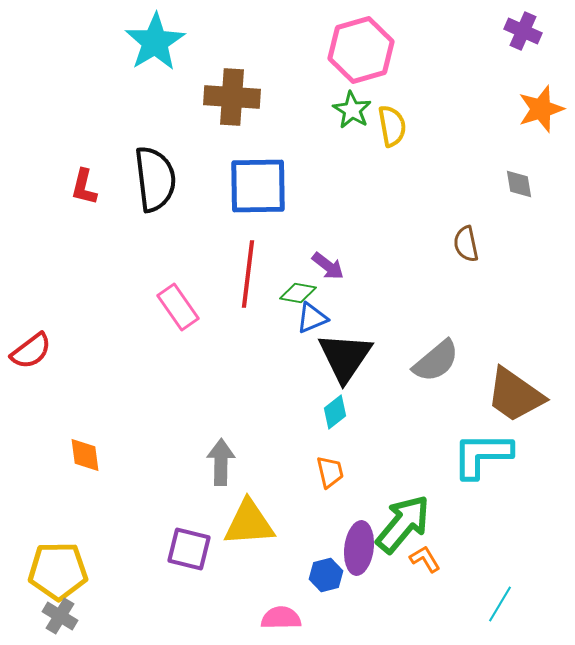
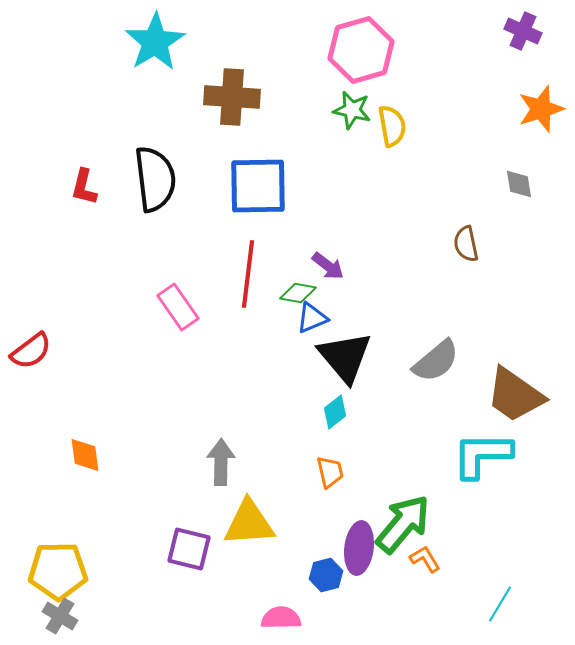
green star: rotated 18 degrees counterclockwise
black triangle: rotated 14 degrees counterclockwise
